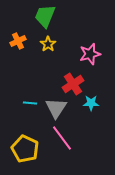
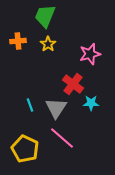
orange cross: rotated 21 degrees clockwise
red cross: rotated 20 degrees counterclockwise
cyan line: moved 2 px down; rotated 64 degrees clockwise
pink line: rotated 12 degrees counterclockwise
